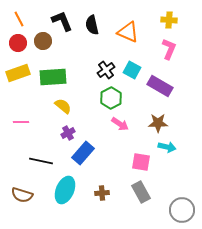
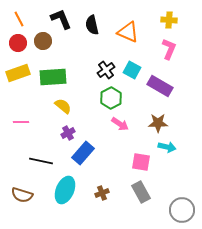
black L-shape: moved 1 px left, 2 px up
brown cross: rotated 16 degrees counterclockwise
